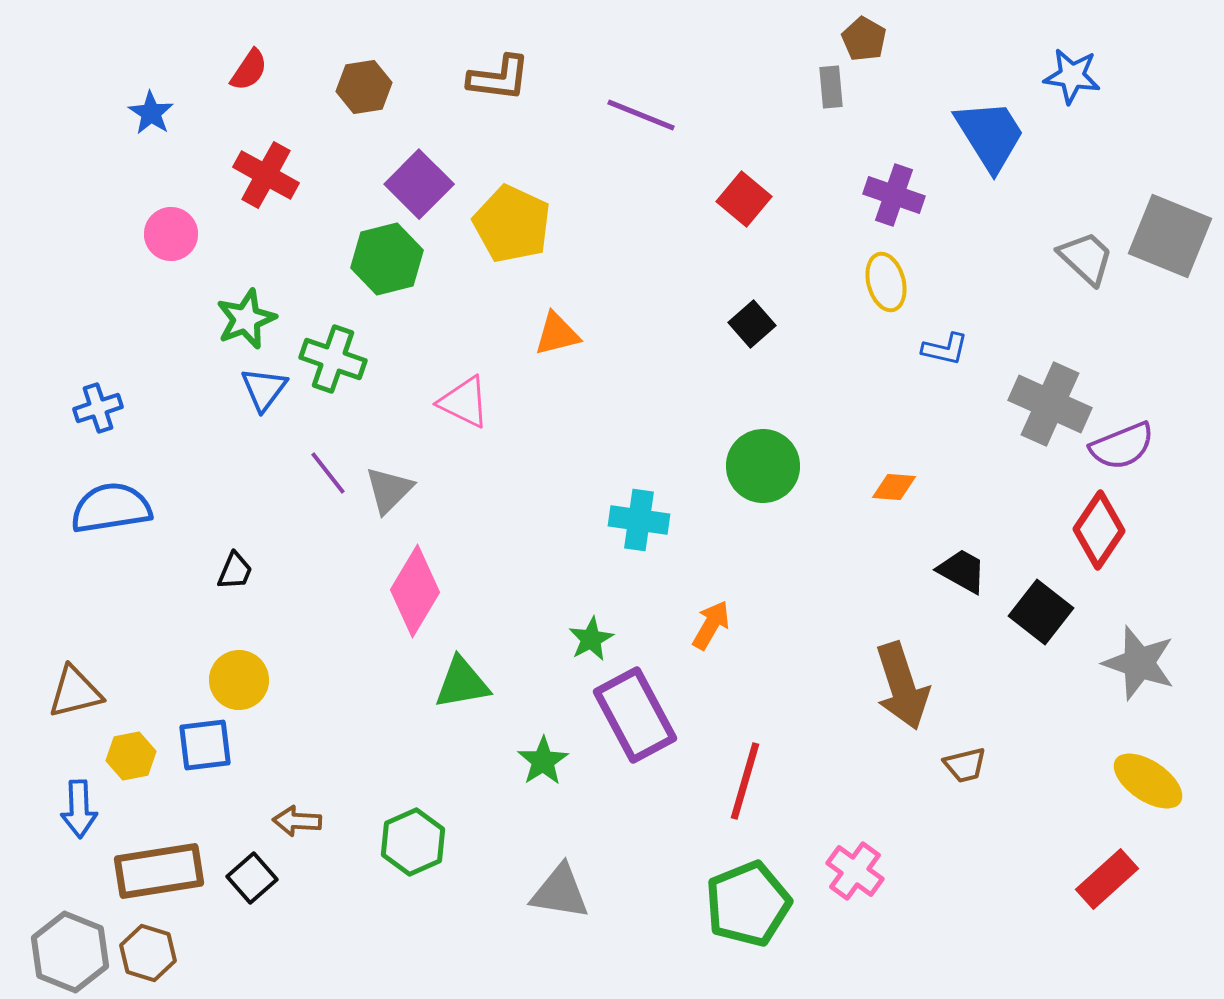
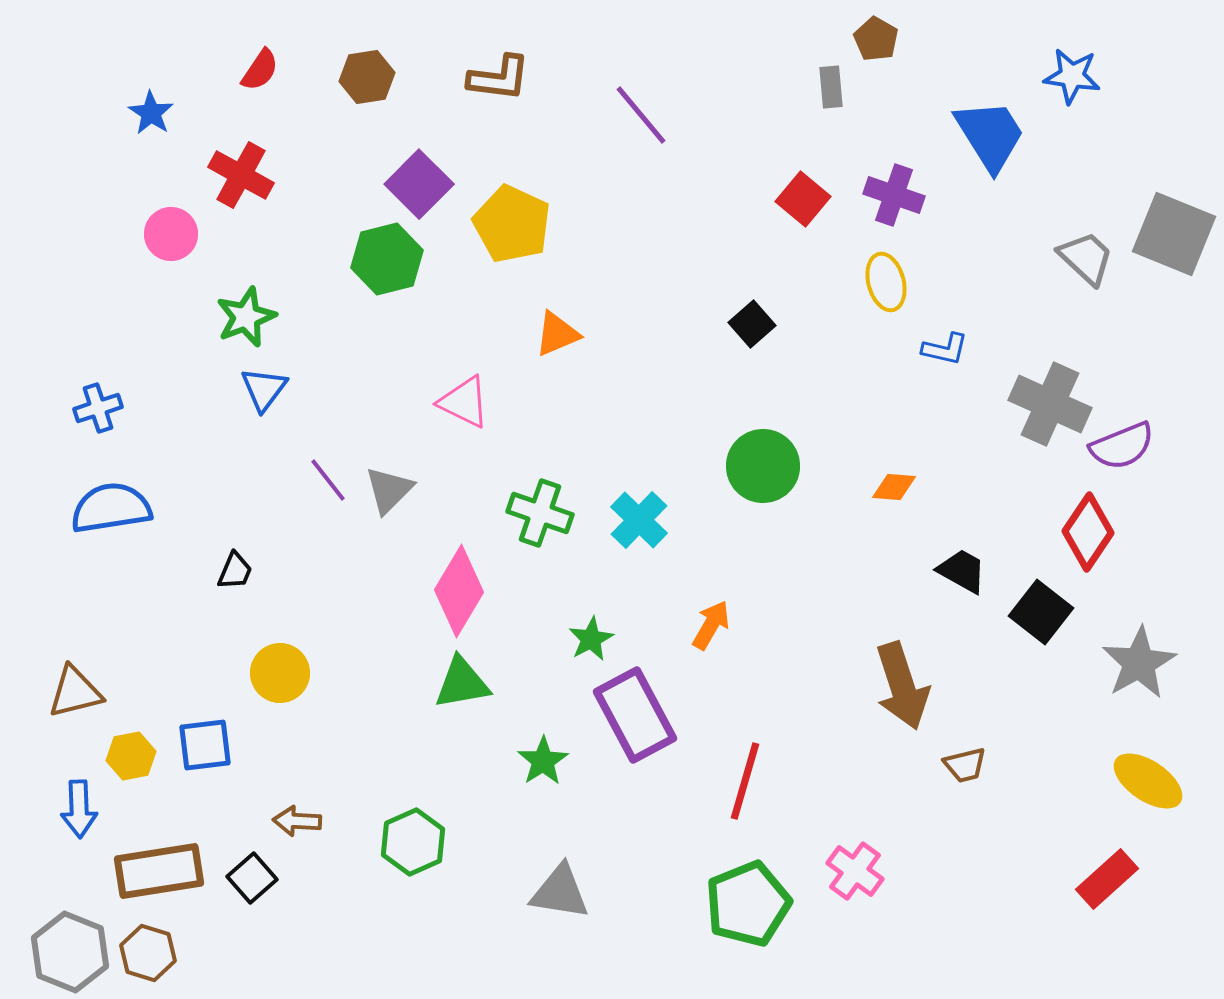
brown pentagon at (864, 39): moved 12 px right
red semicircle at (249, 70): moved 11 px right
brown hexagon at (364, 87): moved 3 px right, 10 px up
purple line at (641, 115): rotated 28 degrees clockwise
red cross at (266, 175): moved 25 px left
red square at (744, 199): moved 59 px right
gray square at (1170, 236): moved 4 px right, 2 px up
green star at (246, 319): moved 2 px up
orange triangle at (557, 334): rotated 9 degrees counterclockwise
green cross at (333, 359): moved 207 px right, 154 px down
purple line at (328, 473): moved 7 px down
cyan cross at (639, 520): rotated 36 degrees clockwise
red diamond at (1099, 530): moved 11 px left, 2 px down
pink diamond at (415, 591): moved 44 px right
gray star at (1139, 663): rotated 24 degrees clockwise
yellow circle at (239, 680): moved 41 px right, 7 px up
